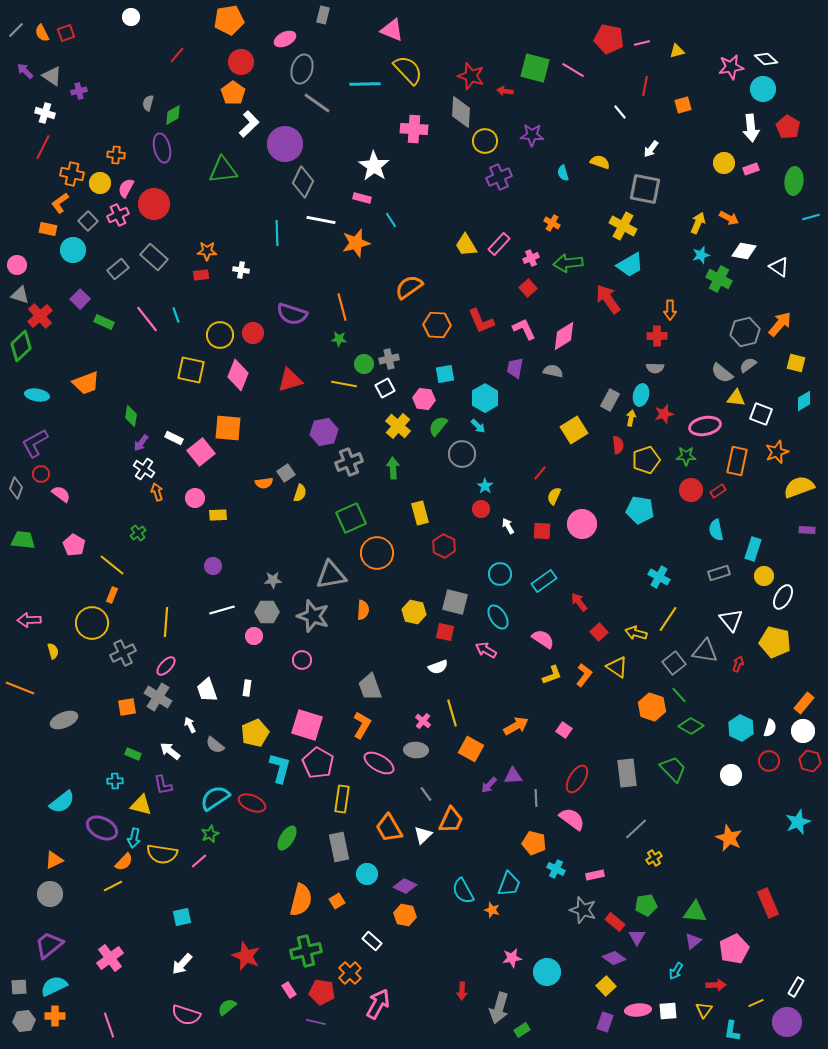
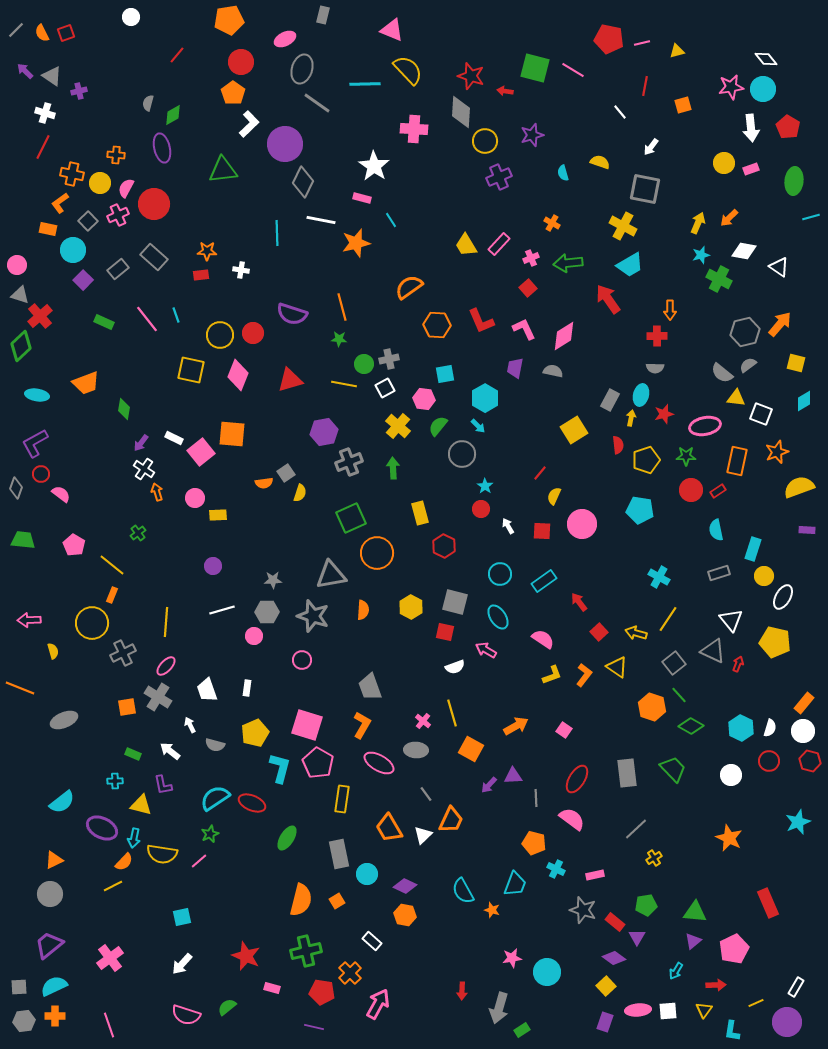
white diamond at (766, 59): rotated 10 degrees clockwise
pink star at (731, 67): moved 20 px down
purple star at (532, 135): rotated 20 degrees counterclockwise
white arrow at (651, 149): moved 2 px up
orange arrow at (729, 218): rotated 108 degrees clockwise
purple square at (80, 299): moved 3 px right, 19 px up
green diamond at (131, 416): moved 7 px left, 7 px up
orange square at (228, 428): moved 4 px right, 6 px down
yellow hexagon at (414, 612): moved 3 px left, 5 px up; rotated 15 degrees clockwise
gray triangle at (705, 651): moved 8 px right; rotated 16 degrees clockwise
white semicircle at (438, 667): moved 17 px right
gray semicircle at (215, 745): rotated 24 degrees counterclockwise
gray rectangle at (339, 847): moved 7 px down
cyan trapezoid at (509, 884): moved 6 px right
pink rectangle at (289, 990): moved 17 px left, 2 px up; rotated 42 degrees counterclockwise
purple line at (316, 1022): moved 2 px left, 5 px down
